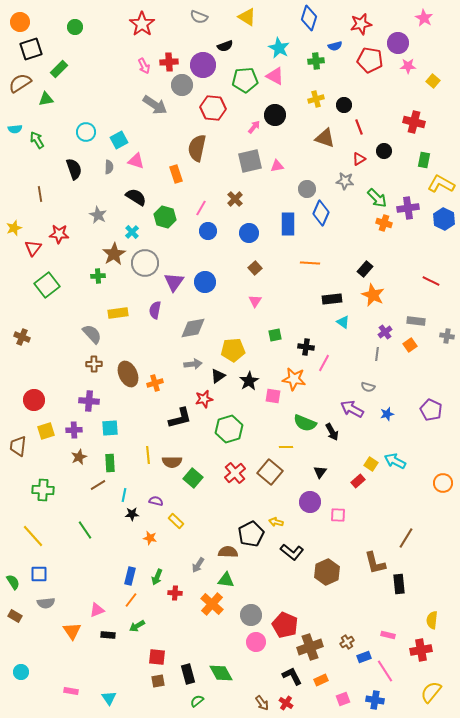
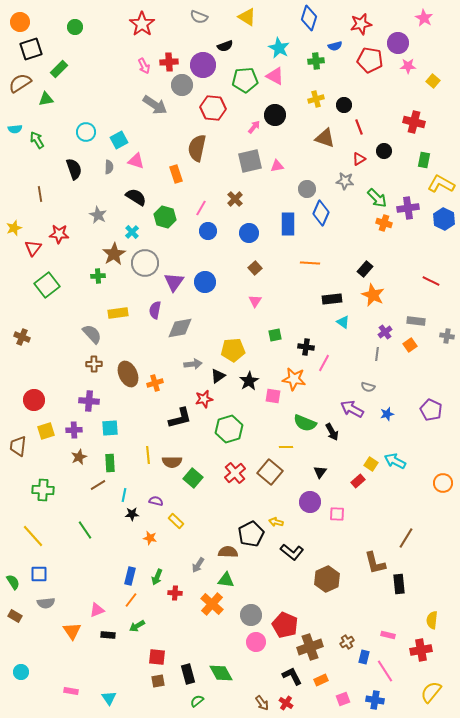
gray diamond at (193, 328): moved 13 px left
pink square at (338, 515): moved 1 px left, 1 px up
brown hexagon at (327, 572): moved 7 px down
blue rectangle at (364, 657): rotated 56 degrees counterclockwise
